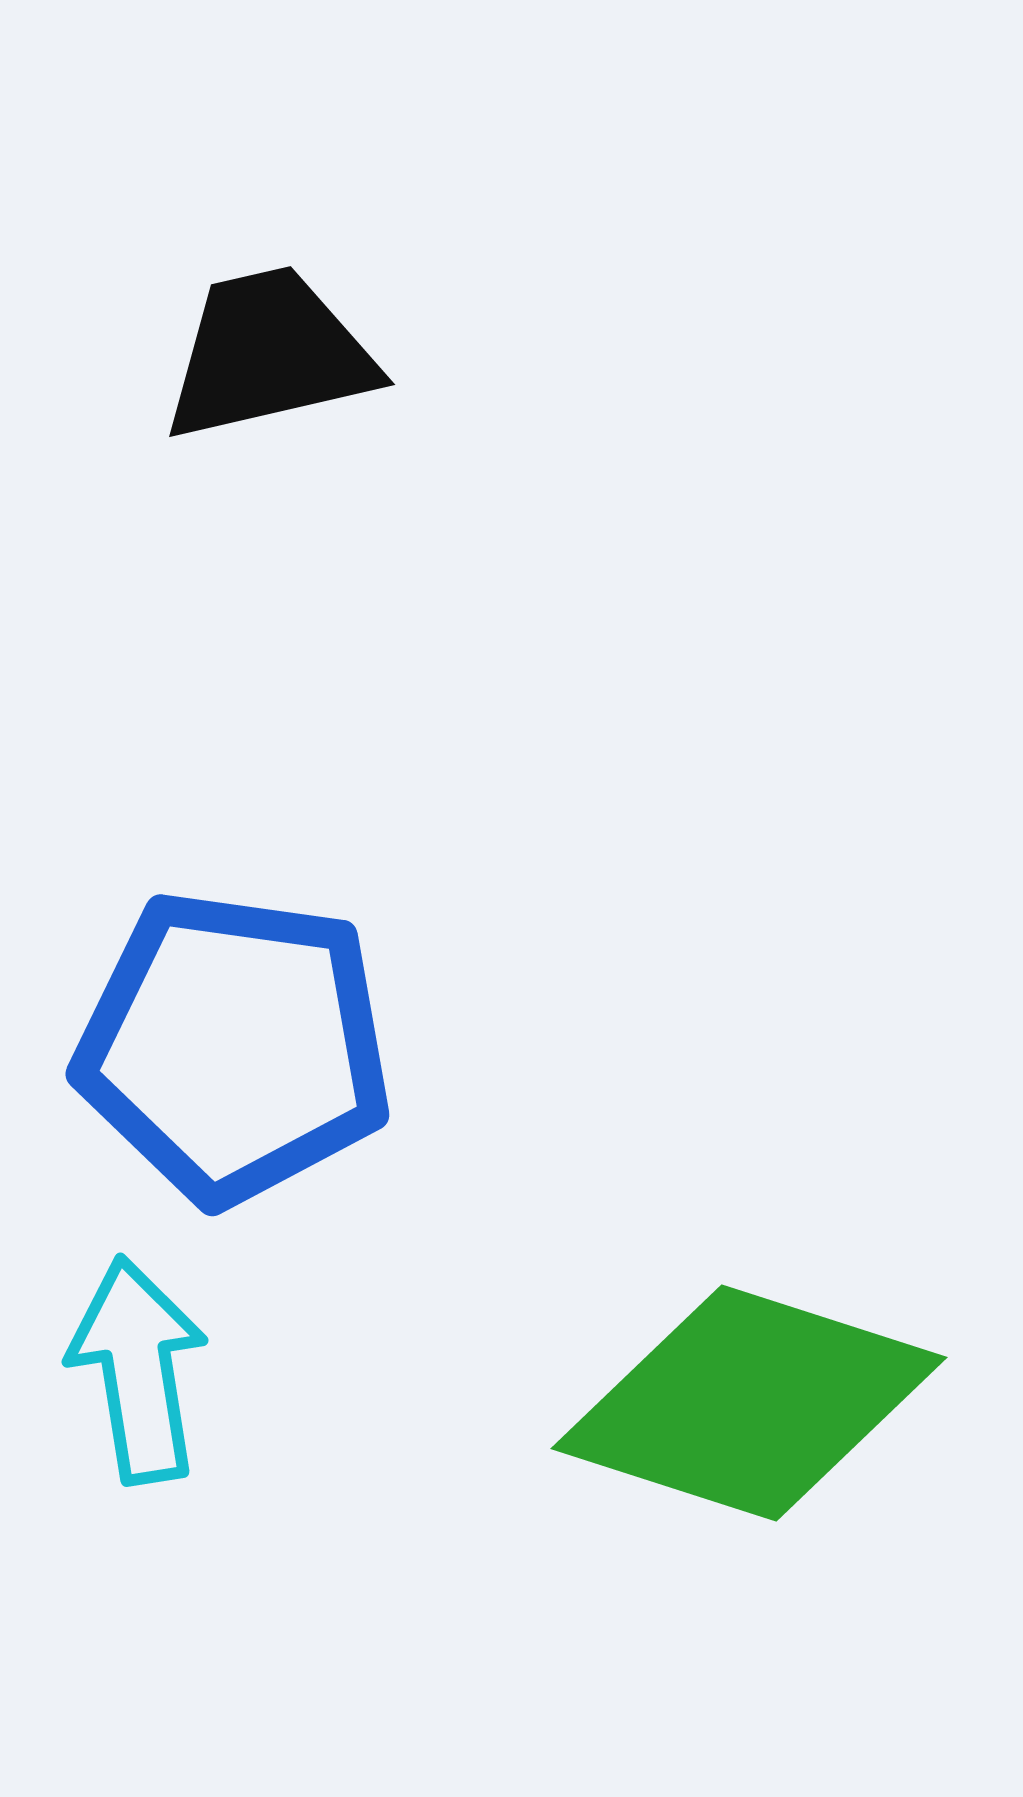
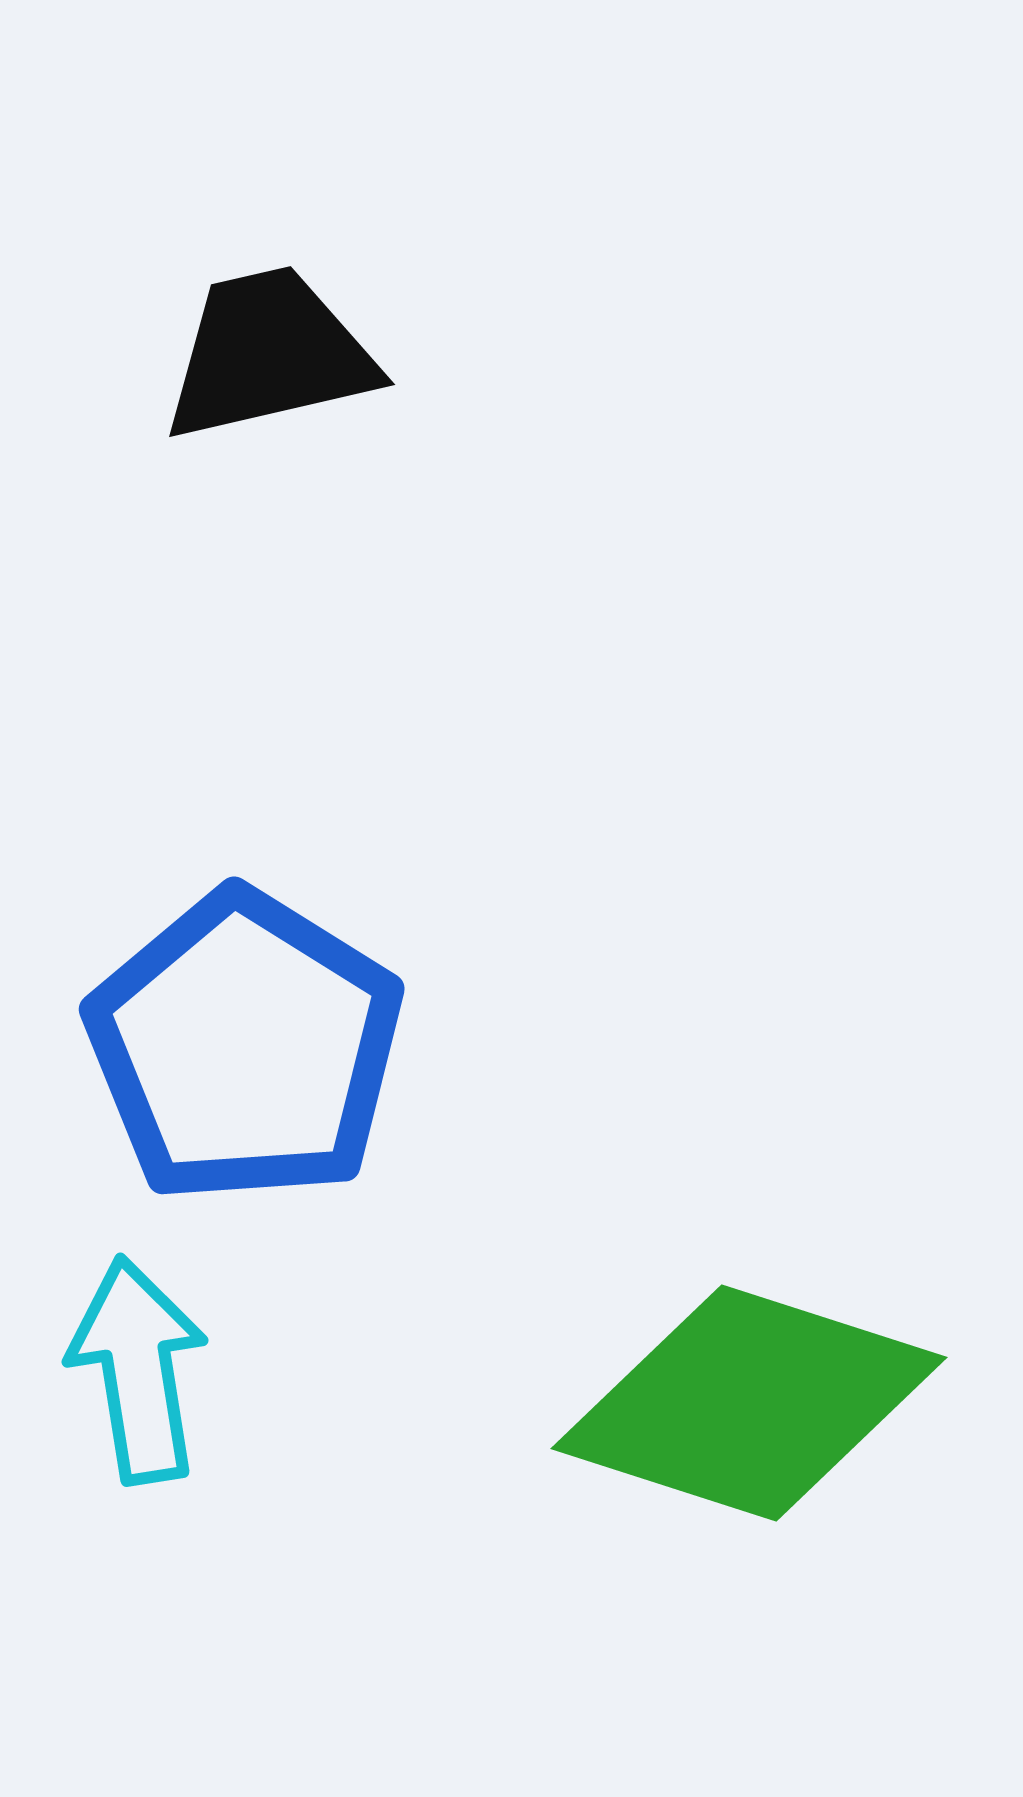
blue pentagon: moved 11 px right; rotated 24 degrees clockwise
